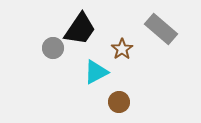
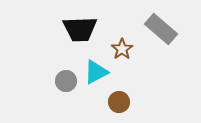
black trapezoid: rotated 54 degrees clockwise
gray circle: moved 13 px right, 33 px down
